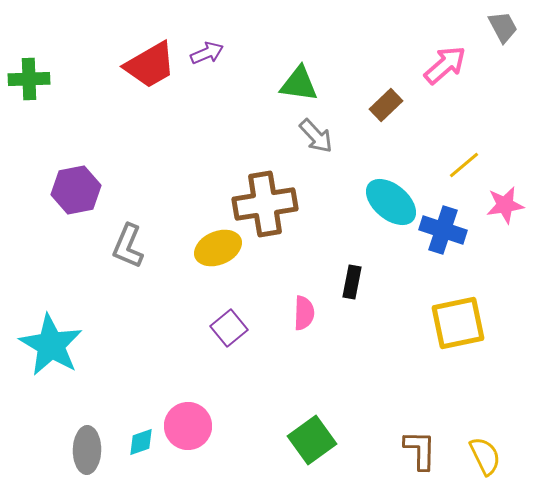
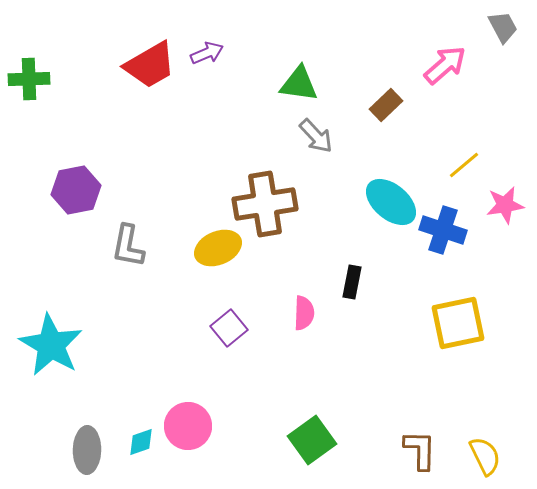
gray L-shape: rotated 12 degrees counterclockwise
